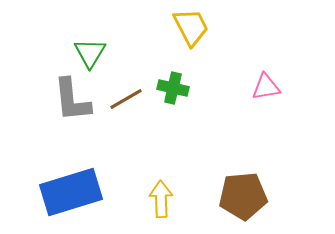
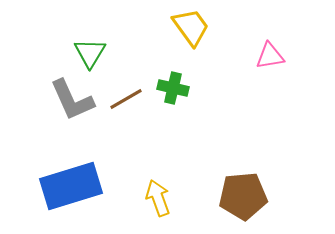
yellow trapezoid: rotated 9 degrees counterclockwise
pink triangle: moved 4 px right, 31 px up
gray L-shape: rotated 18 degrees counterclockwise
blue rectangle: moved 6 px up
yellow arrow: moved 3 px left, 1 px up; rotated 18 degrees counterclockwise
